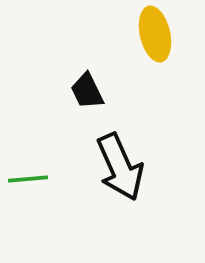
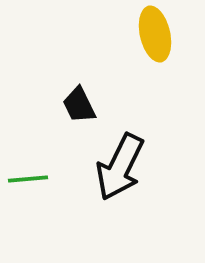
black trapezoid: moved 8 px left, 14 px down
black arrow: rotated 50 degrees clockwise
